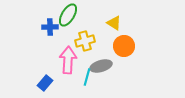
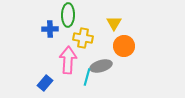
green ellipse: rotated 30 degrees counterclockwise
yellow triangle: rotated 28 degrees clockwise
blue cross: moved 2 px down
yellow cross: moved 2 px left, 3 px up; rotated 24 degrees clockwise
